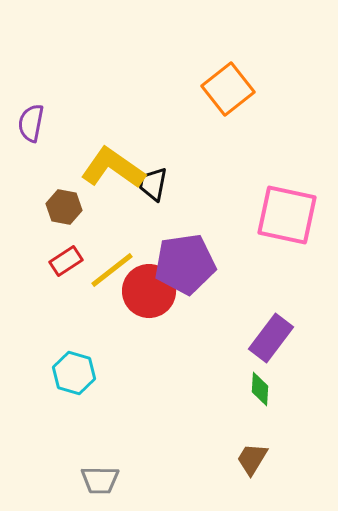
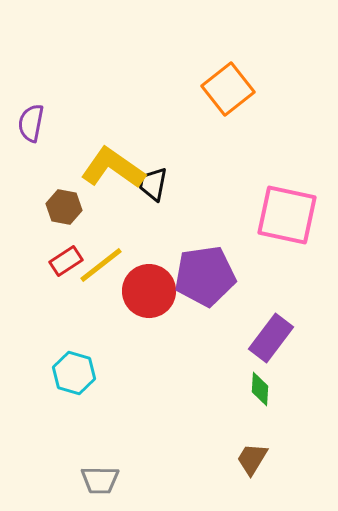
purple pentagon: moved 20 px right, 12 px down
yellow line: moved 11 px left, 5 px up
